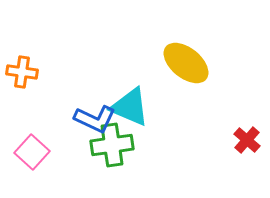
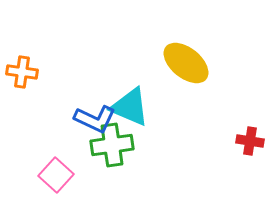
red cross: moved 3 px right, 1 px down; rotated 32 degrees counterclockwise
pink square: moved 24 px right, 23 px down
